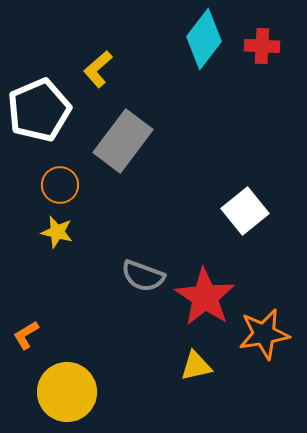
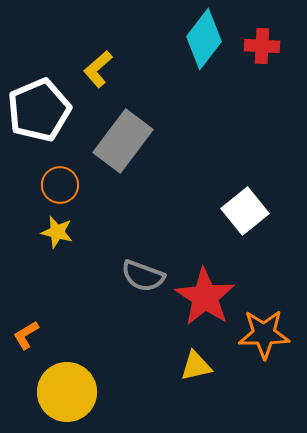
orange star: rotated 9 degrees clockwise
